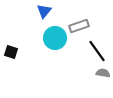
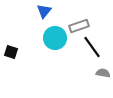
black line: moved 5 px left, 4 px up
